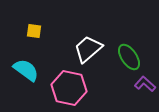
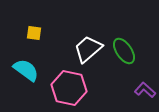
yellow square: moved 2 px down
green ellipse: moved 5 px left, 6 px up
purple L-shape: moved 6 px down
